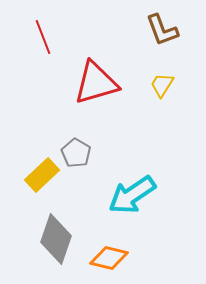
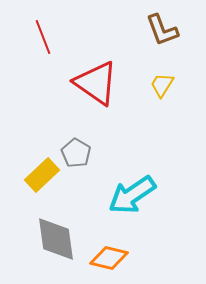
red triangle: rotated 51 degrees clockwise
gray diamond: rotated 27 degrees counterclockwise
